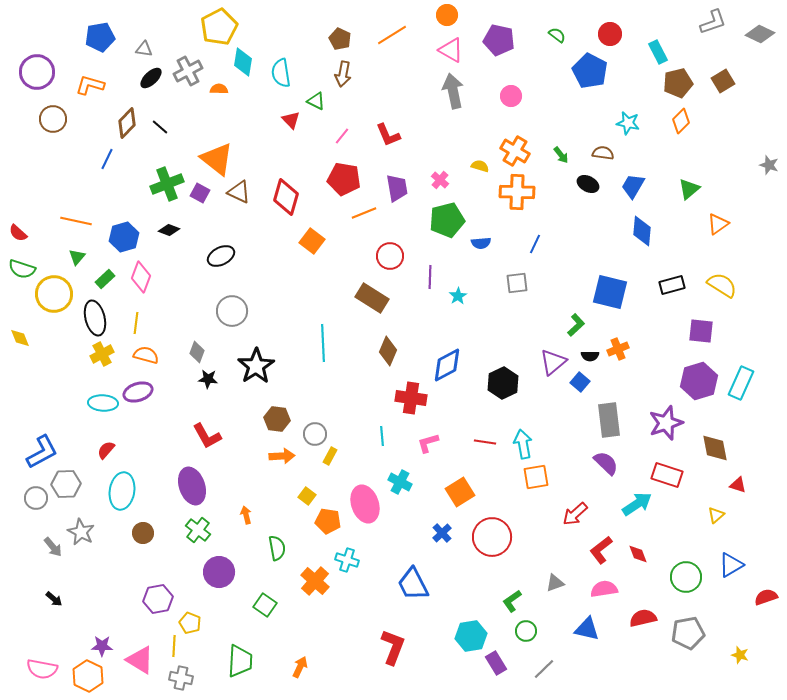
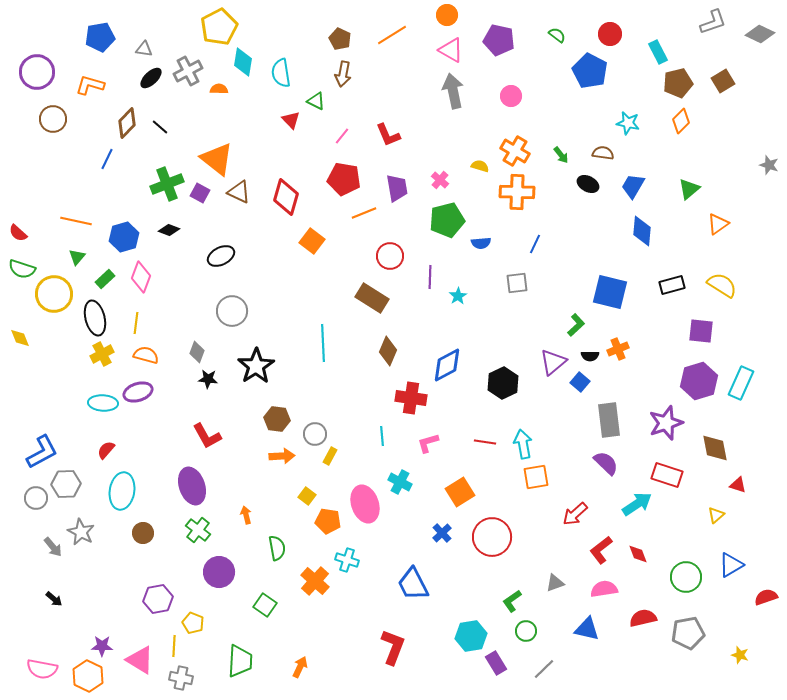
yellow pentagon at (190, 623): moved 3 px right
